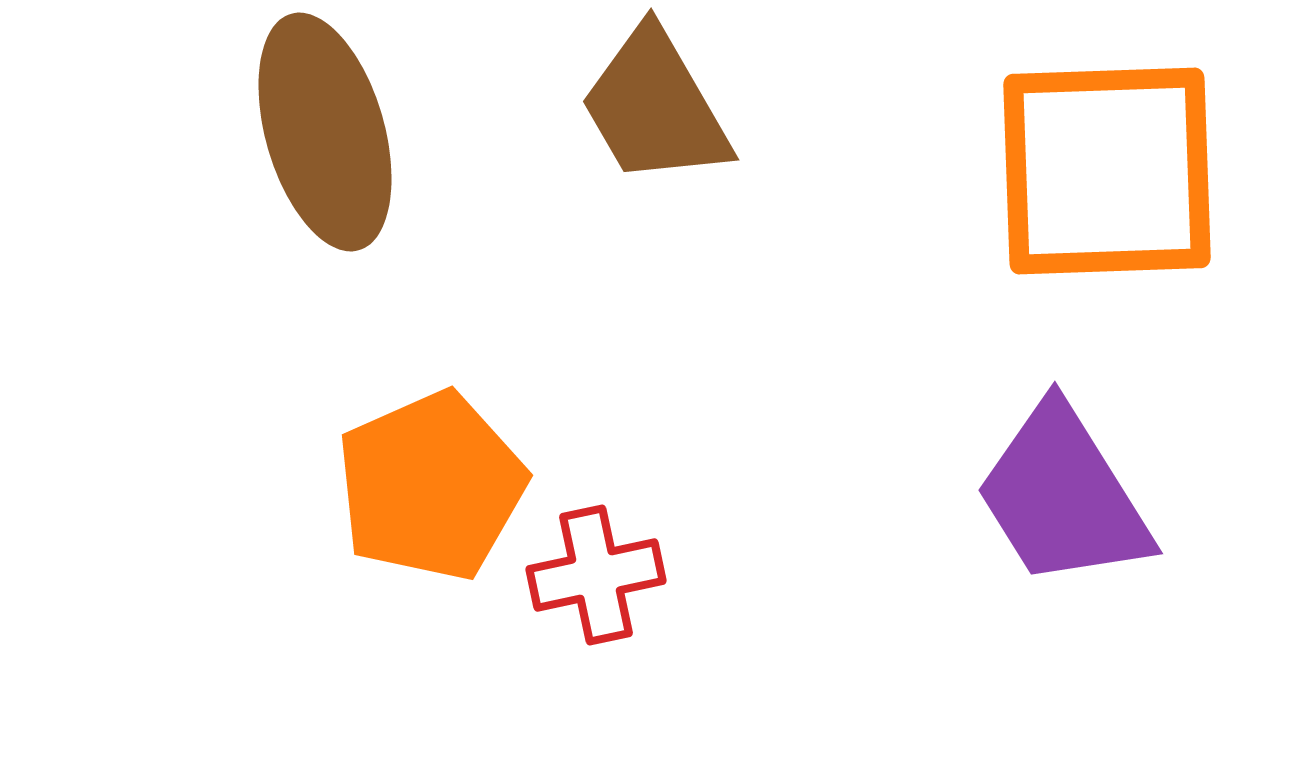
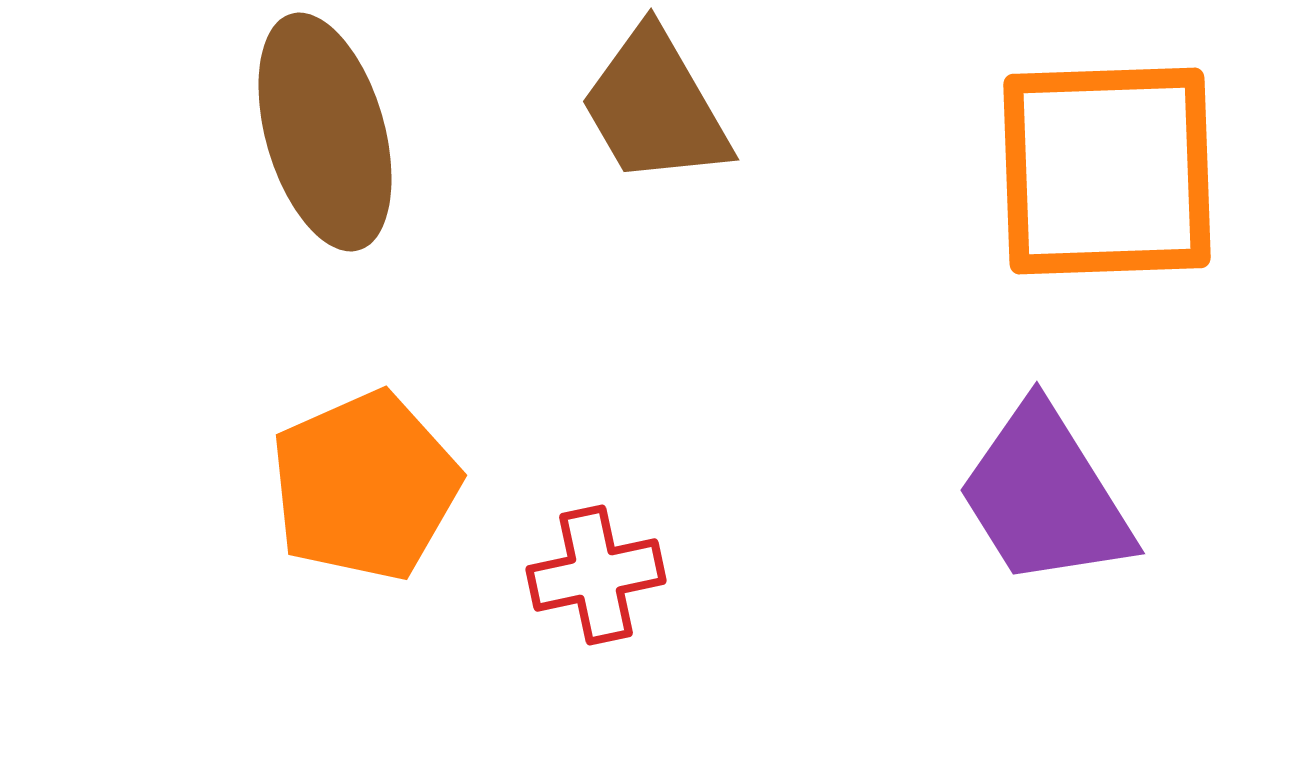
orange pentagon: moved 66 px left
purple trapezoid: moved 18 px left
